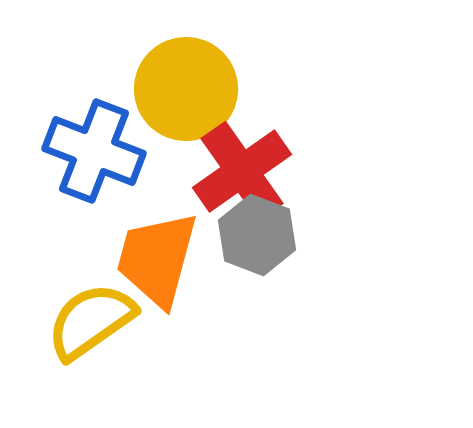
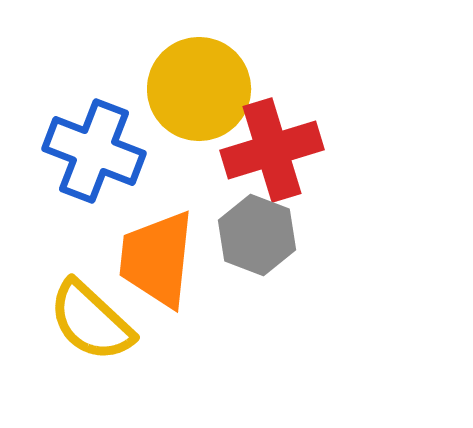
yellow circle: moved 13 px right
red cross: moved 30 px right, 21 px up; rotated 18 degrees clockwise
orange trapezoid: rotated 9 degrees counterclockwise
yellow semicircle: rotated 102 degrees counterclockwise
